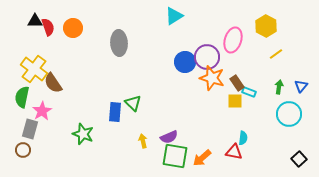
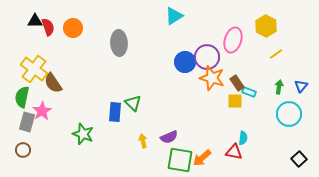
gray rectangle: moved 3 px left, 7 px up
green square: moved 5 px right, 4 px down
